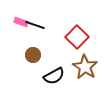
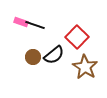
brown circle: moved 2 px down
black semicircle: moved 21 px up; rotated 10 degrees counterclockwise
